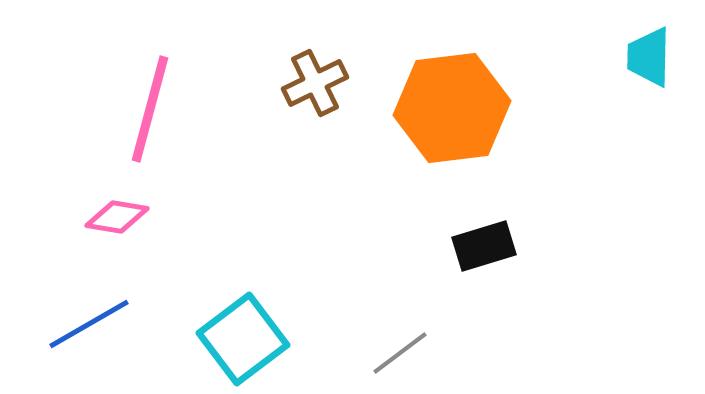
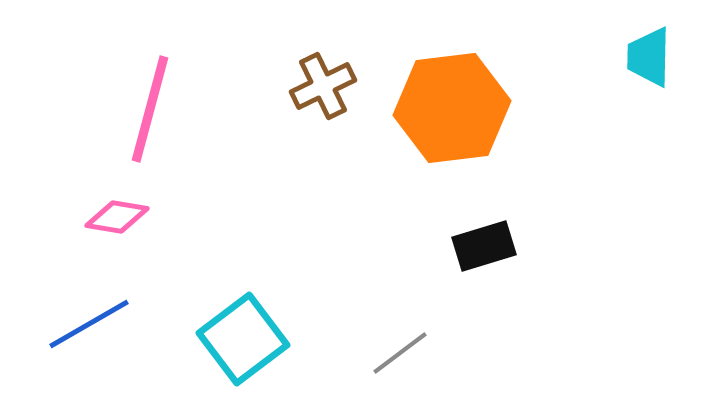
brown cross: moved 8 px right, 3 px down
